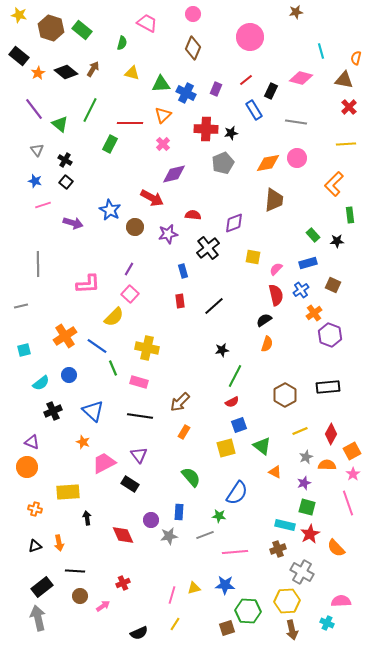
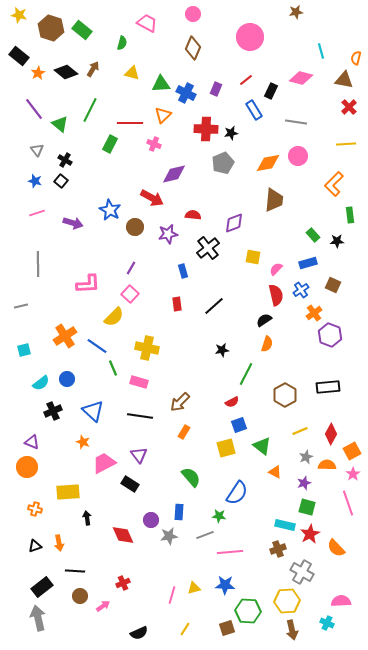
pink cross at (163, 144): moved 9 px left; rotated 24 degrees counterclockwise
pink circle at (297, 158): moved 1 px right, 2 px up
black square at (66, 182): moved 5 px left, 1 px up
pink line at (43, 205): moved 6 px left, 8 px down
purple line at (129, 269): moved 2 px right, 1 px up
red rectangle at (180, 301): moved 3 px left, 3 px down
blue circle at (69, 375): moved 2 px left, 4 px down
green line at (235, 376): moved 11 px right, 2 px up
pink line at (235, 552): moved 5 px left
yellow line at (175, 624): moved 10 px right, 5 px down
